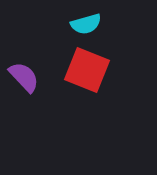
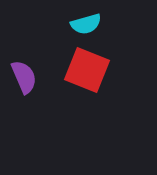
purple semicircle: rotated 20 degrees clockwise
